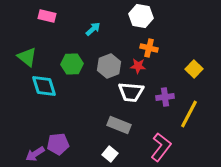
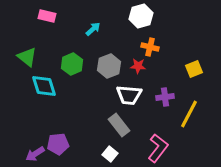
white hexagon: rotated 25 degrees counterclockwise
orange cross: moved 1 px right, 1 px up
green hexagon: rotated 20 degrees counterclockwise
yellow square: rotated 24 degrees clockwise
white trapezoid: moved 2 px left, 3 px down
gray rectangle: rotated 30 degrees clockwise
pink L-shape: moved 3 px left, 1 px down
